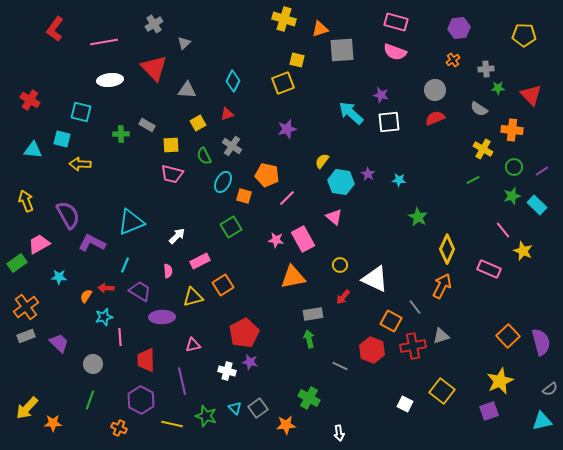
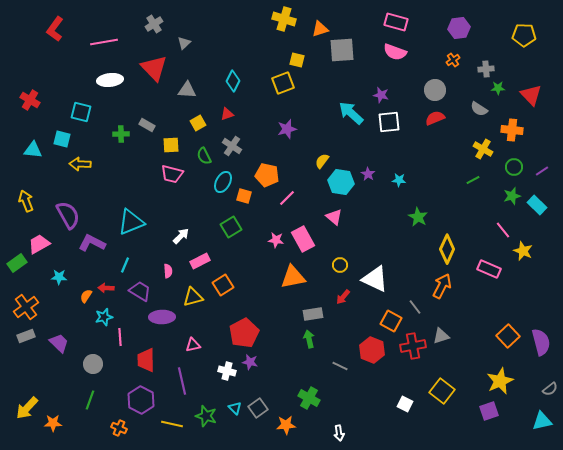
white arrow at (177, 236): moved 4 px right
